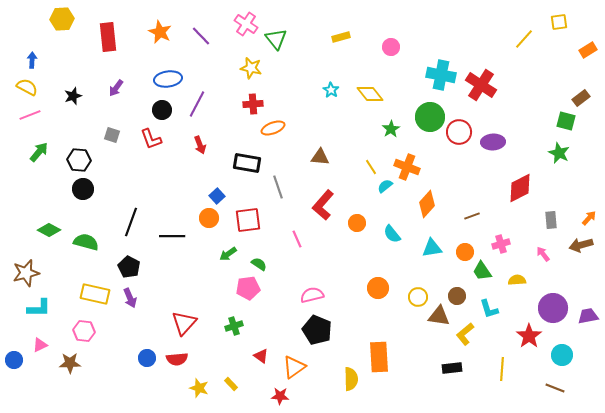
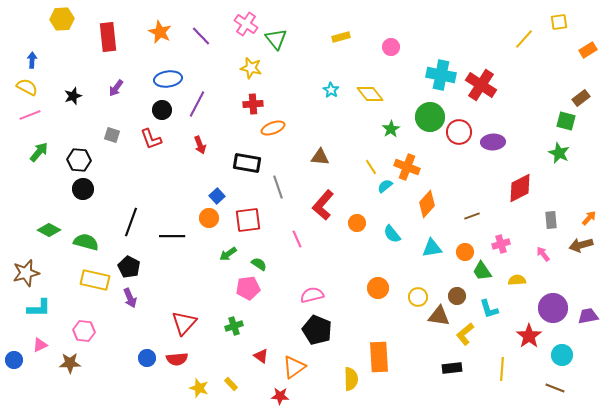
yellow rectangle at (95, 294): moved 14 px up
